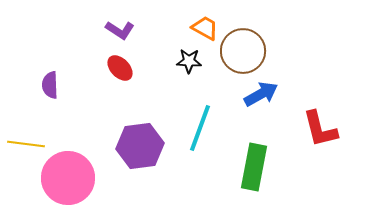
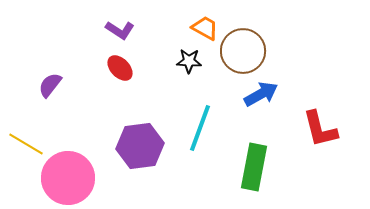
purple semicircle: rotated 40 degrees clockwise
yellow line: rotated 24 degrees clockwise
